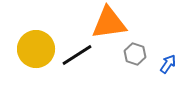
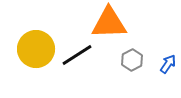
orange triangle: rotated 6 degrees clockwise
gray hexagon: moved 3 px left, 6 px down; rotated 15 degrees clockwise
